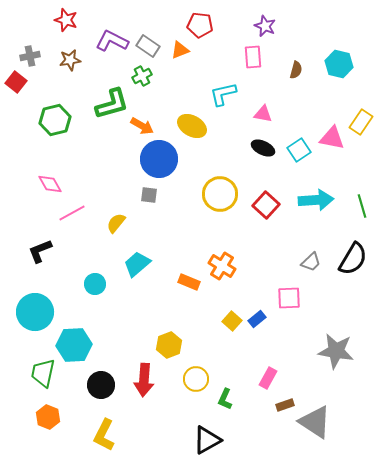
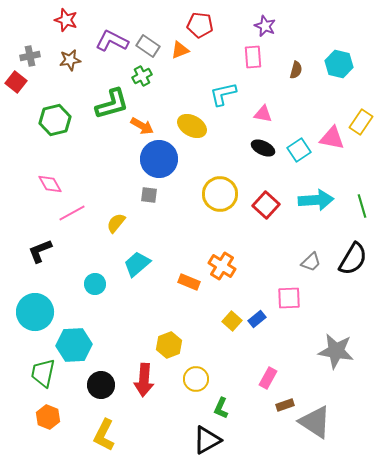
green L-shape at (225, 399): moved 4 px left, 9 px down
